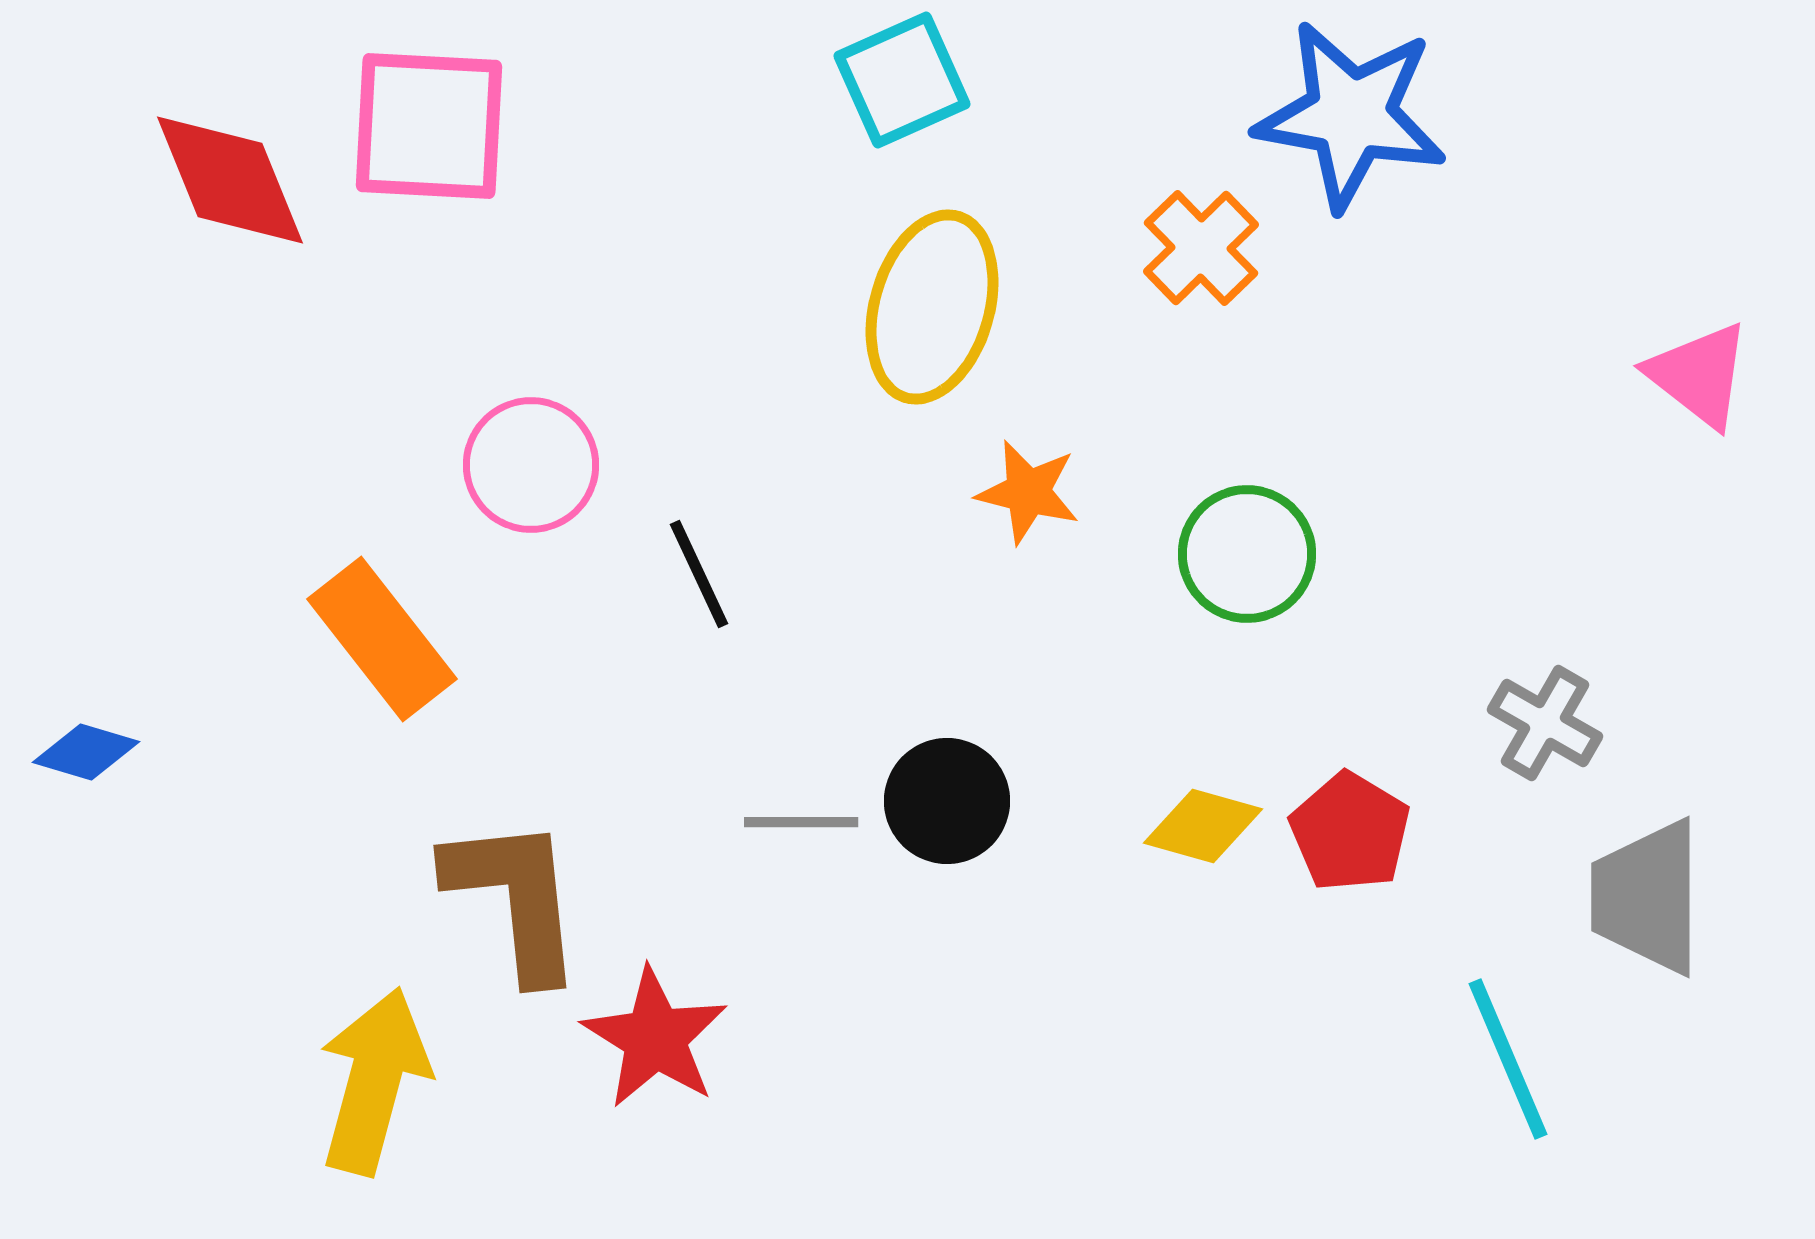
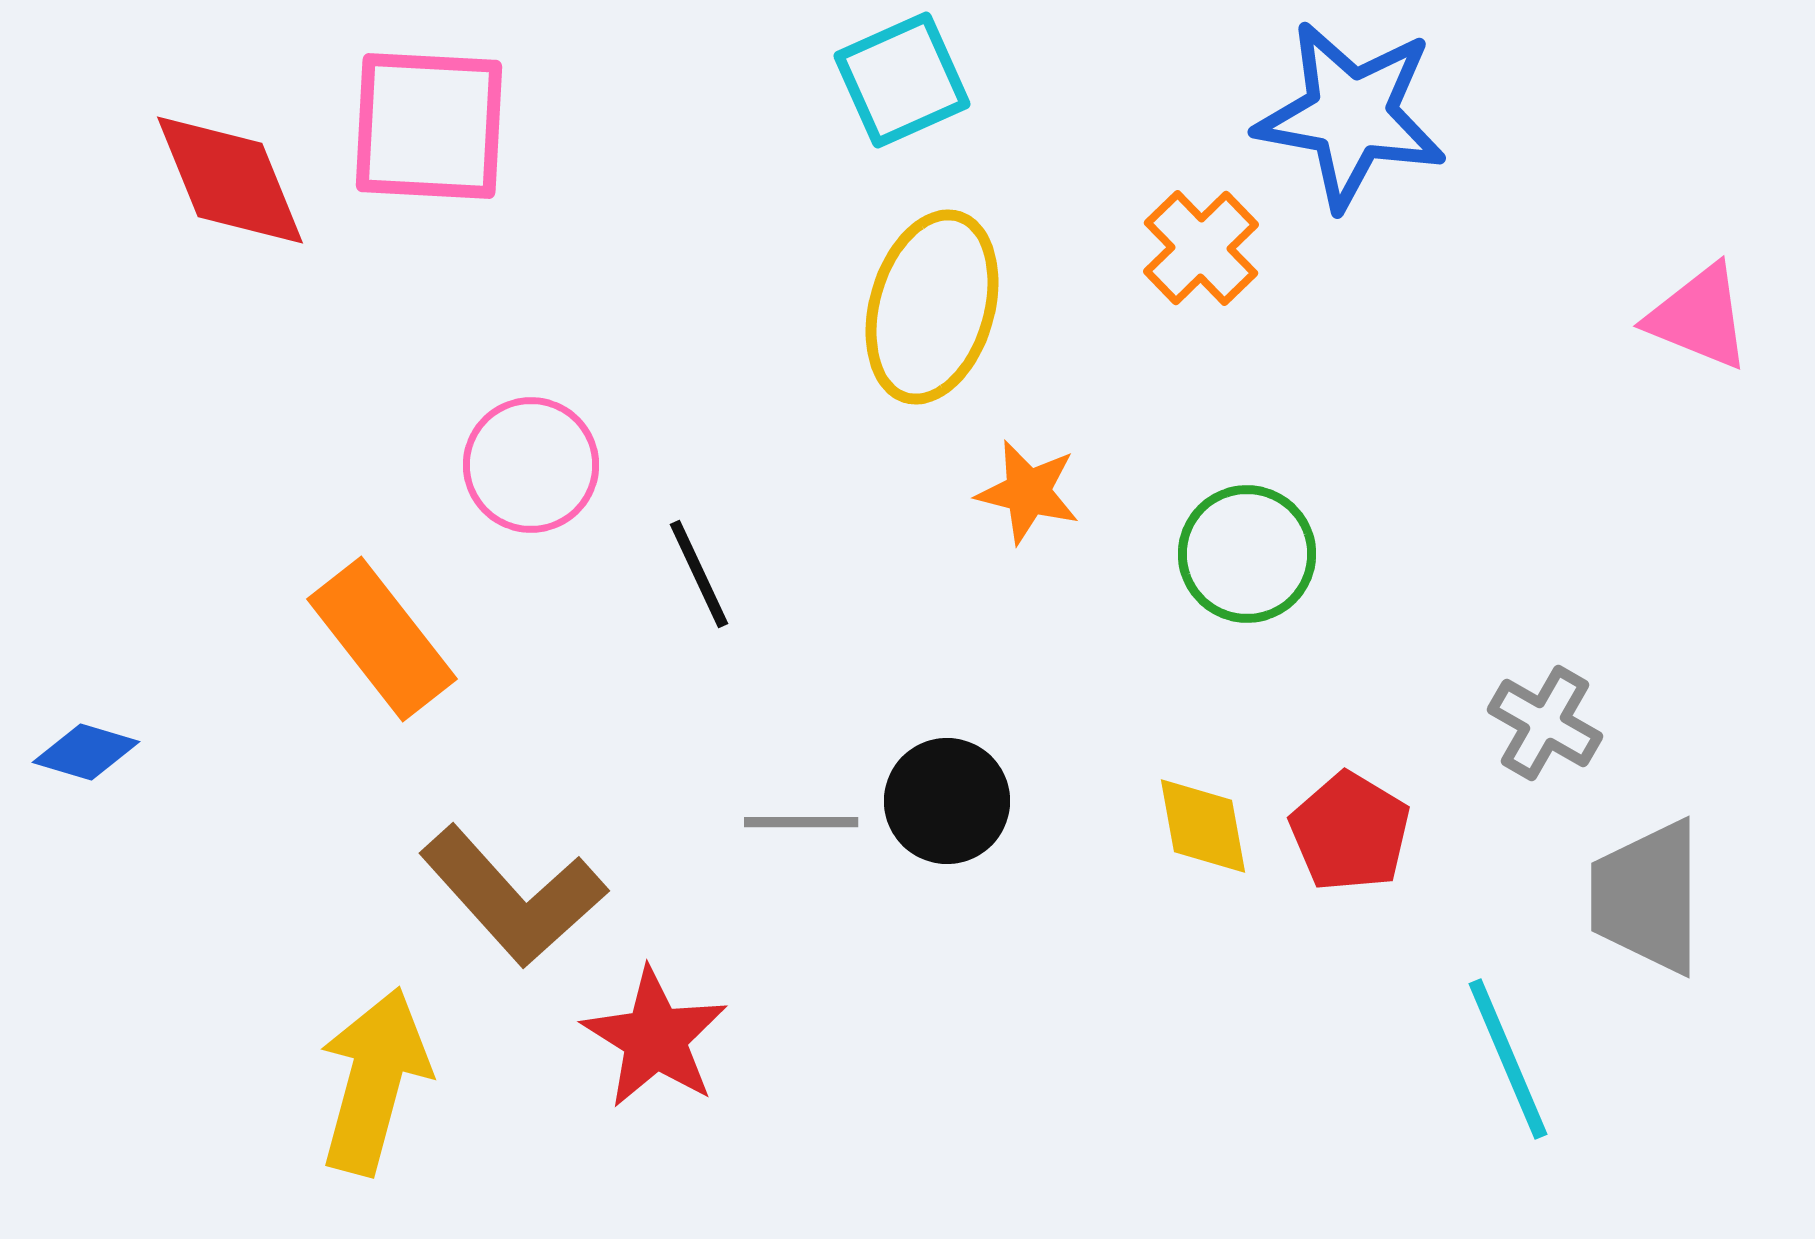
pink triangle: moved 58 px up; rotated 16 degrees counterclockwise
yellow diamond: rotated 64 degrees clockwise
brown L-shape: moved 2 px left, 2 px up; rotated 144 degrees clockwise
